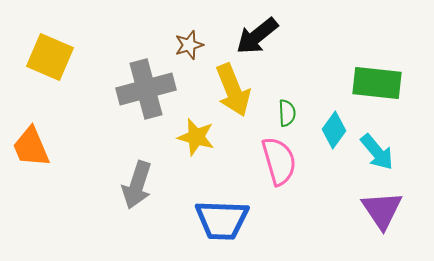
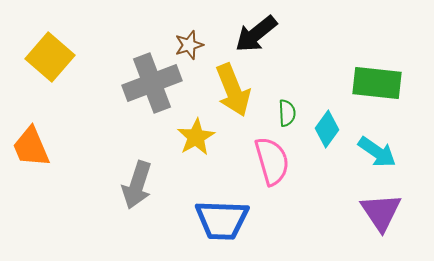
black arrow: moved 1 px left, 2 px up
yellow square: rotated 18 degrees clockwise
gray cross: moved 6 px right, 6 px up; rotated 6 degrees counterclockwise
cyan diamond: moved 7 px left, 1 px up
yellow star: rotated 27 degrees clockwise
cyan arrow: rotated 15 degrees counterclockwise
pink semicircle: moved 7 px left
purple triangle: moved 1 px left, 2 px down
